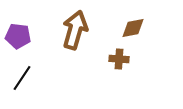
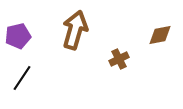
brown diamond: moved 27 px right, 7 px down
purple pentagon: rotated 20 degrees counterclockwise
brown cross: rotated 30 degrees counterclockwise
